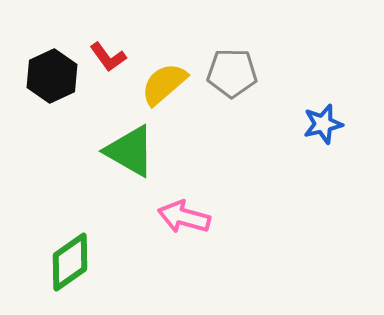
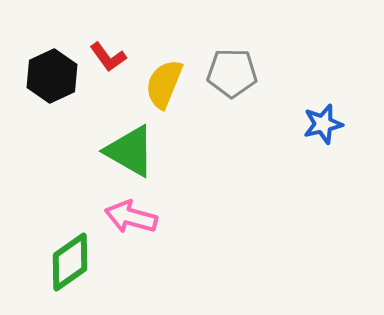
yellow semicircle: rotated 27 degrees counterclockwise
pink arrow: moved 53 px left
